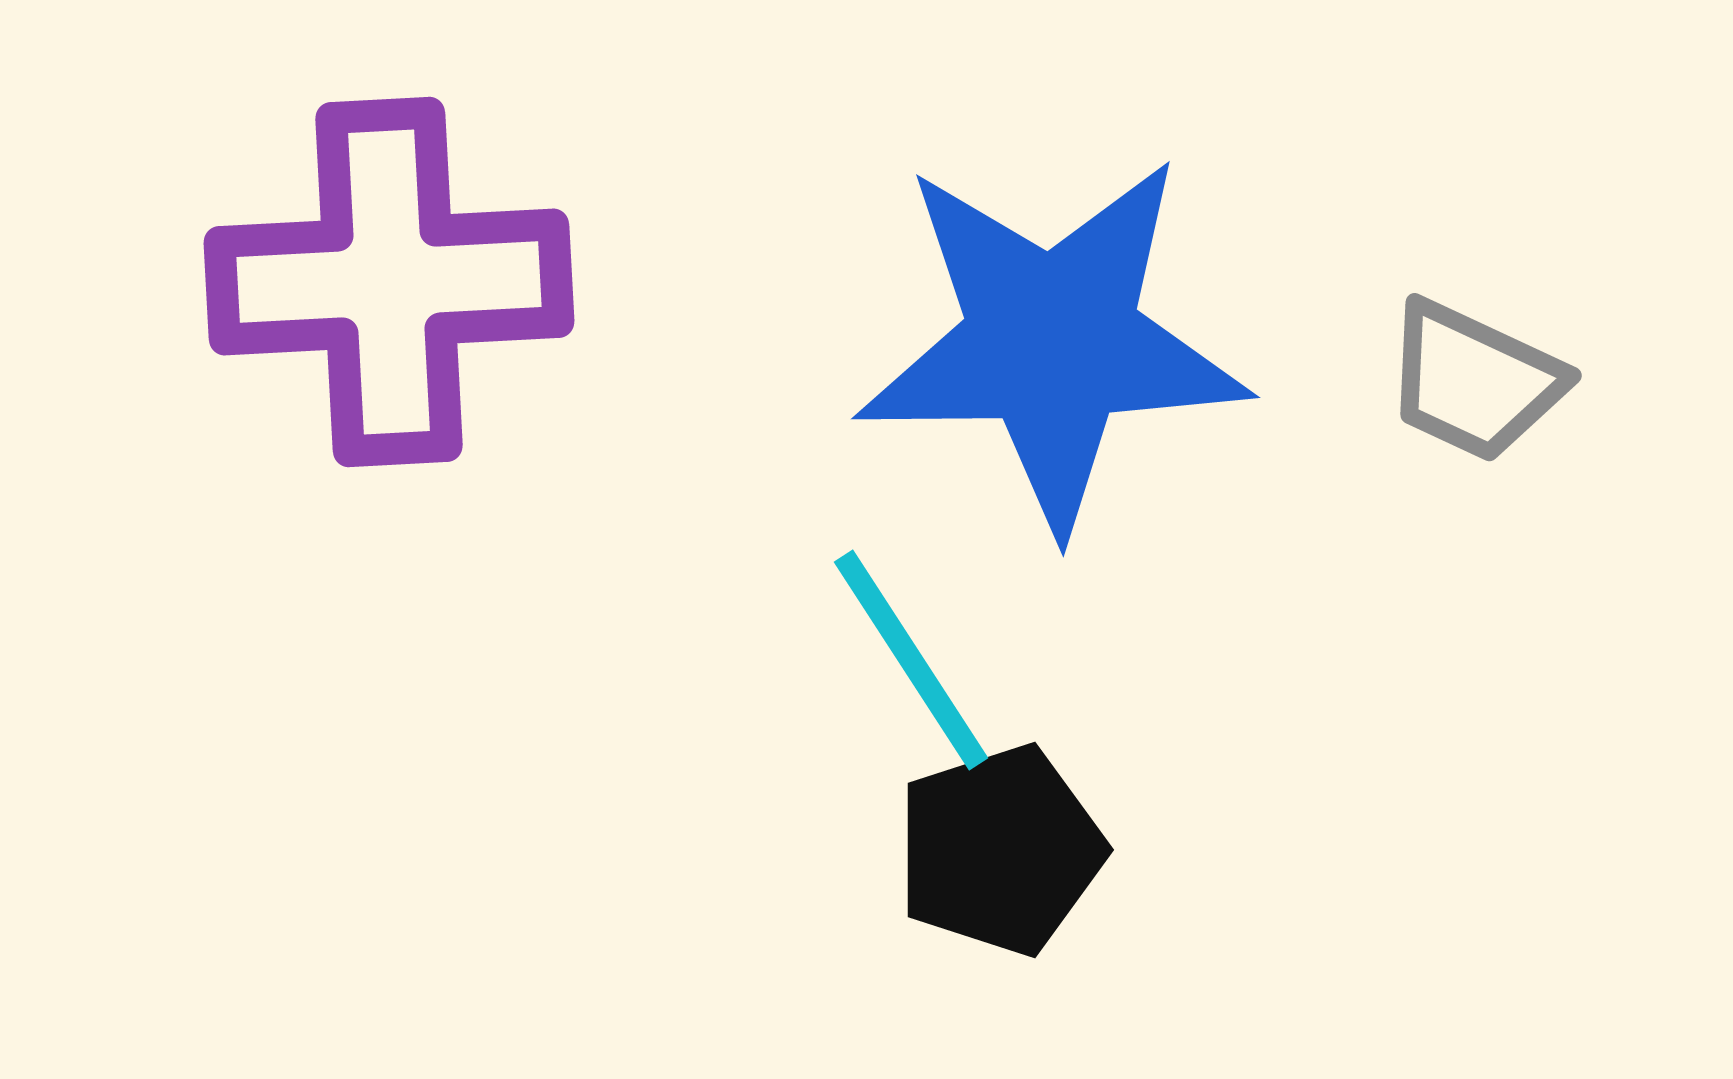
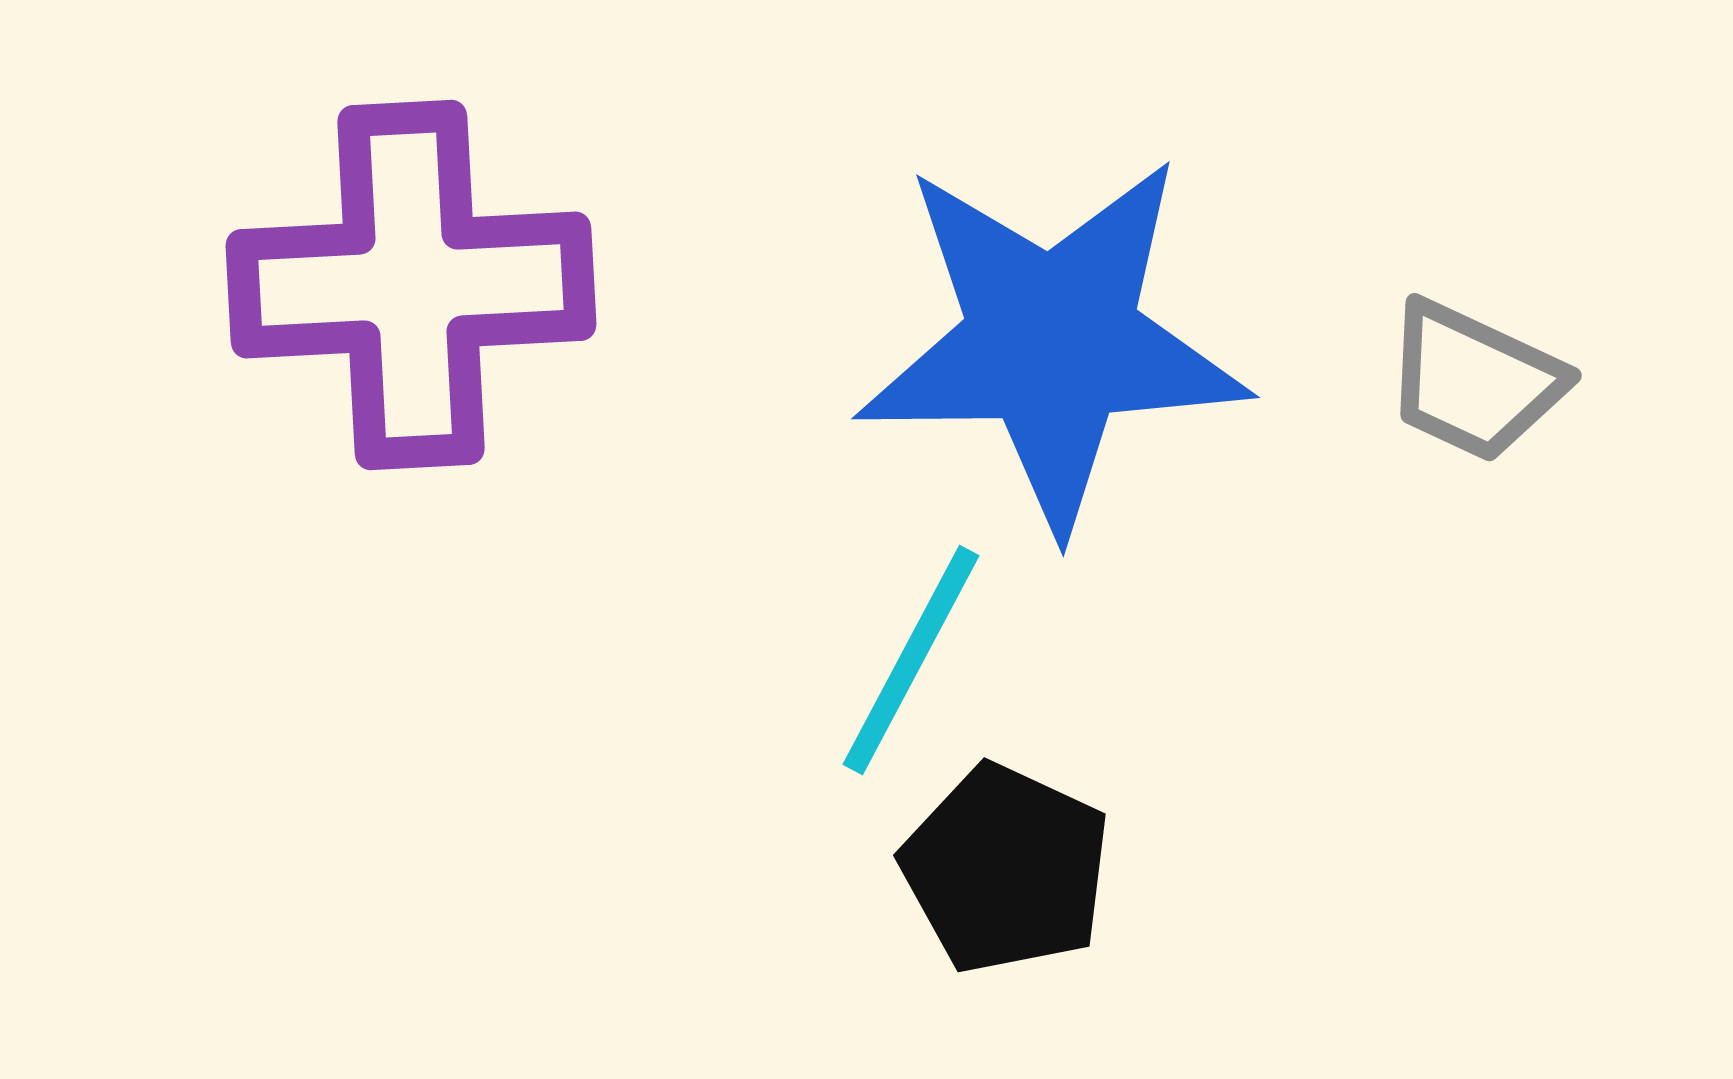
purple cross: moved 22 px right, 3 px down
cyan line: rotated 61 degrees clockwise
black pentagon: moved 6 px right, 19 px down; rotated 29 degrees counterclockwise
